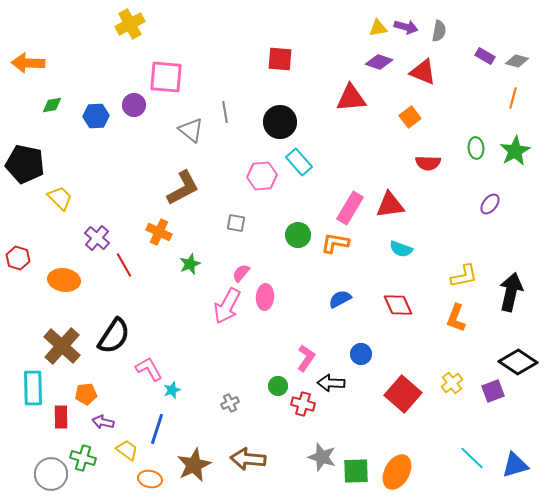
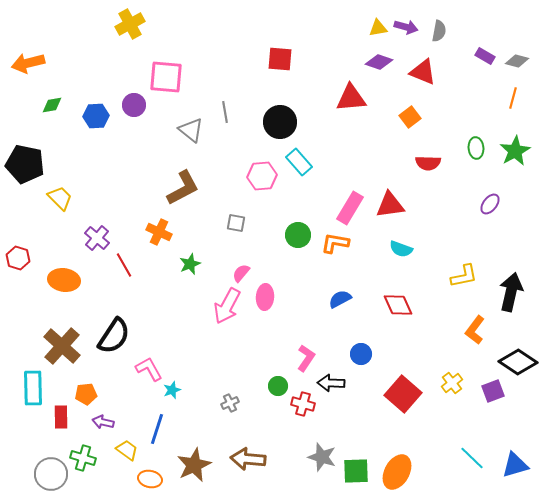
orange arrow at (28, 63): rotated 16 degrees counterclockwise
orange L-shape at (456, 318): moved 19 px right, 12 px down; rotated 16 degrees clockwise
